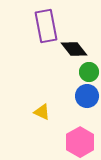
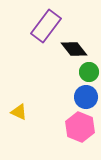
purple rectangle: rotated 48 degrees clockwise
blue circle: moved 1 px left, 1 px down
yellow triangle: moved 23 px left
pink hexagon: moved 15 px up; rotated 8 degrees counterclockwise
